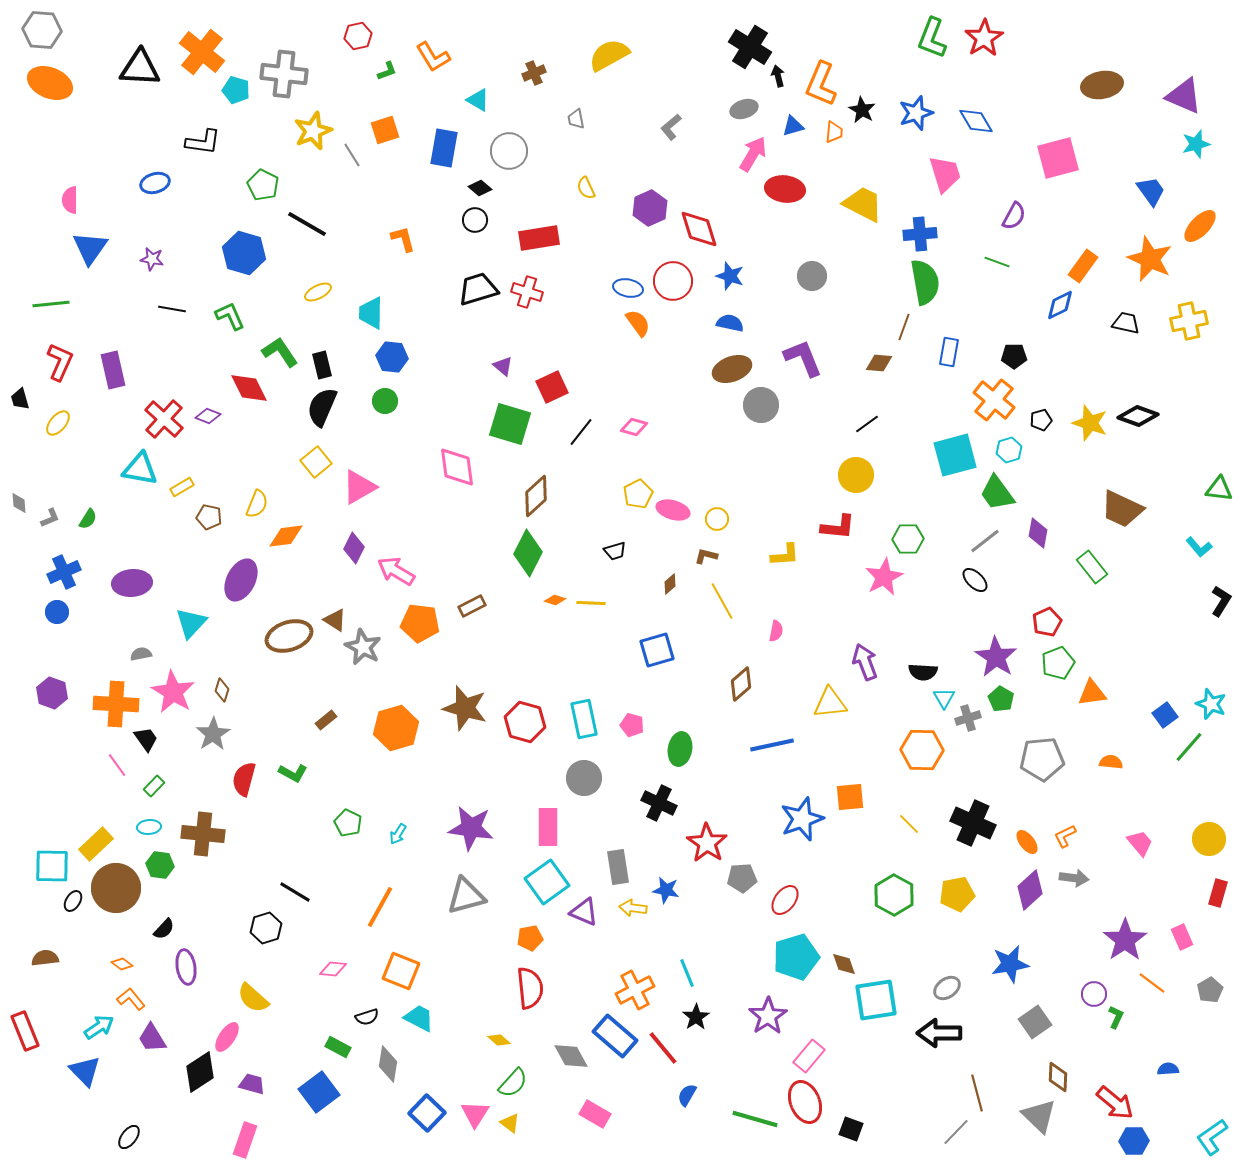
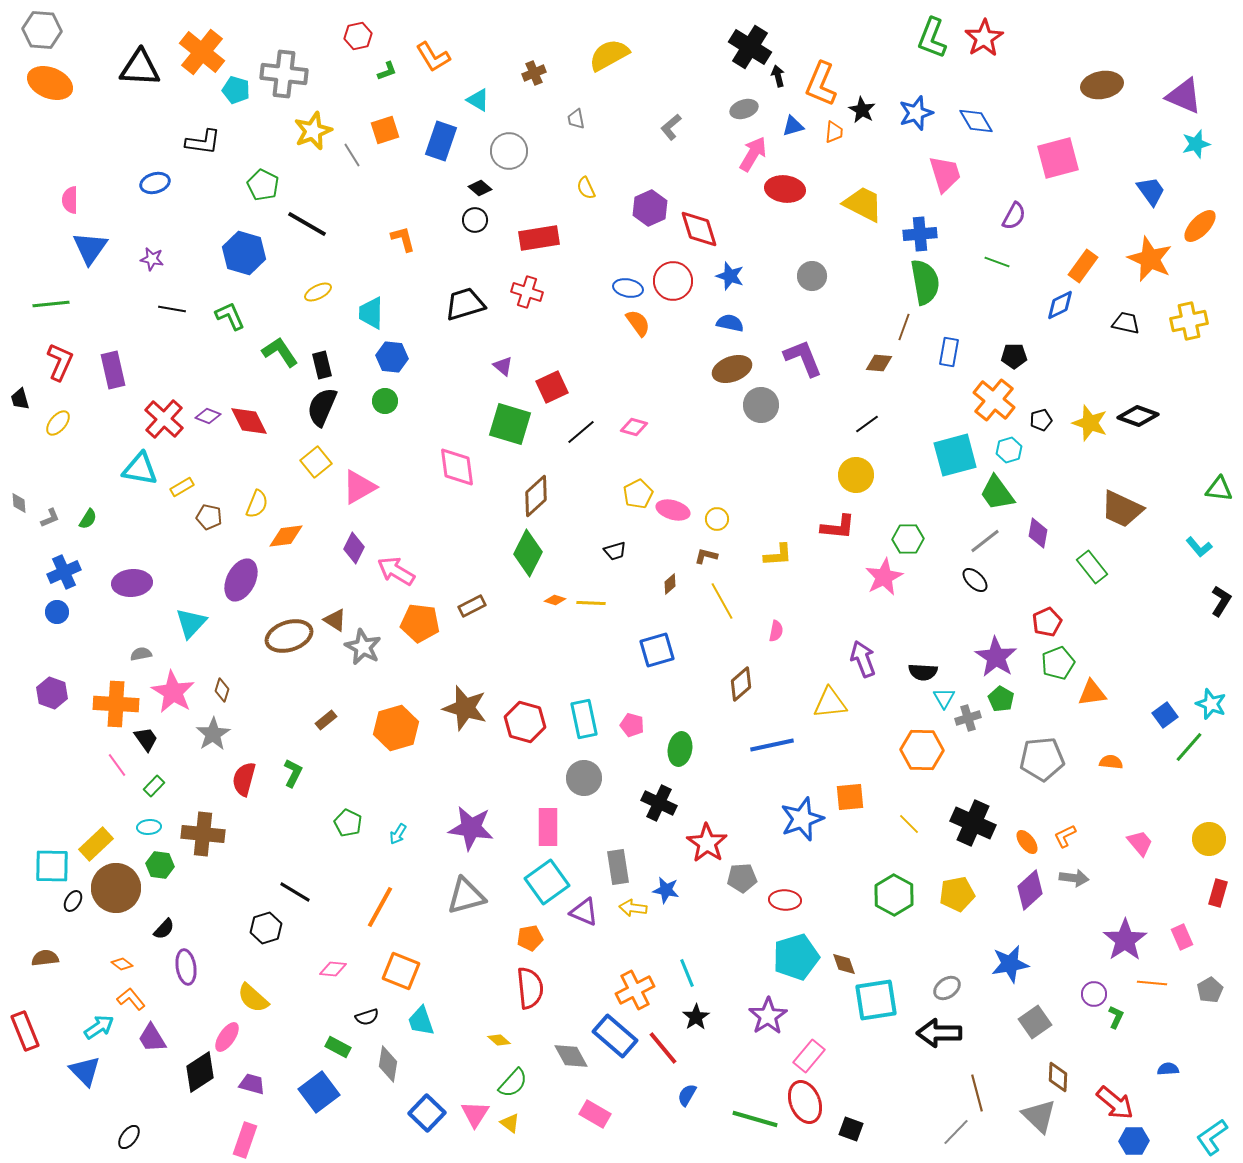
blue rectangle at (444, 148): moved 3 px left, 7 px up; rotated 9 degrees clockwise
black trapezoid at (478, 289): moved 13 px left, 15 px down
red diamond at (249, 388): moved 33 px down
black line at (581, 432): rotated 12 degrees clockwise
yellow L-shape at (785, 555): moved 7 px left
purple arrow at (865, 662): moved 2 px left, 3 px up
green L-shape at (293, 773): rotated 92 degrees counterclockwise
red ellipse at (785, 900): rotated 56 degrees clockwise
orange line at (1152, 983): rotated 32 degrees counterclockwise
cyan trapezoid at (419, 1018): moved 2 px right, 3 px down; rotated 136 degrees counterclockwise
